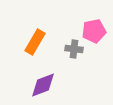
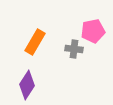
pink pentagon: moved 1 px left
purple diamond: moved 16 px left; rotated 36 degrees counterclockwise
